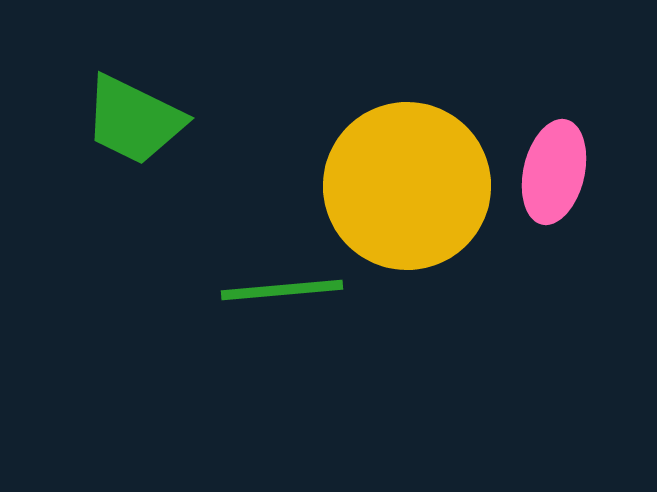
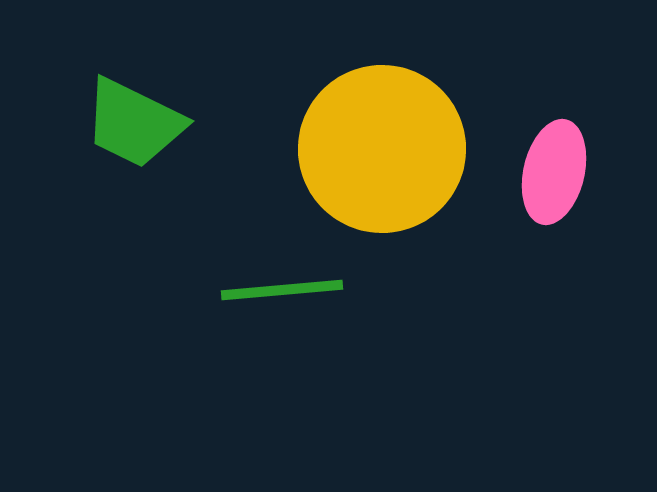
green trapezoid: moved 3 px down
yellow circle: moved 25 px left, 37 px up
